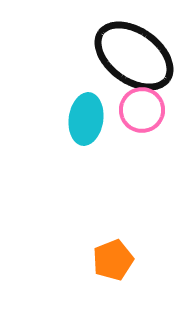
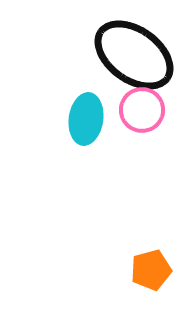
black ellipse: moved 1 px up
orange pentagon: moved 38 px right, 10 px down; rotated 6 degrees clockwise
